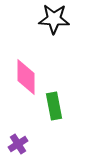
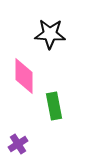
black star: moved 4 px left, 15 px down
pink diamond: moved 2 px left, 1 px up
